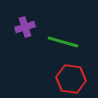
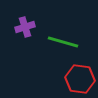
red hexagon: moved 9 px right
